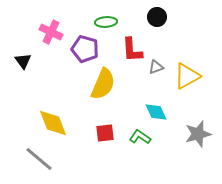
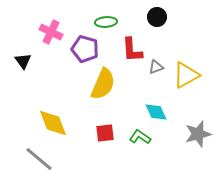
yellow triangle: moved 1 px left, 1 px up
